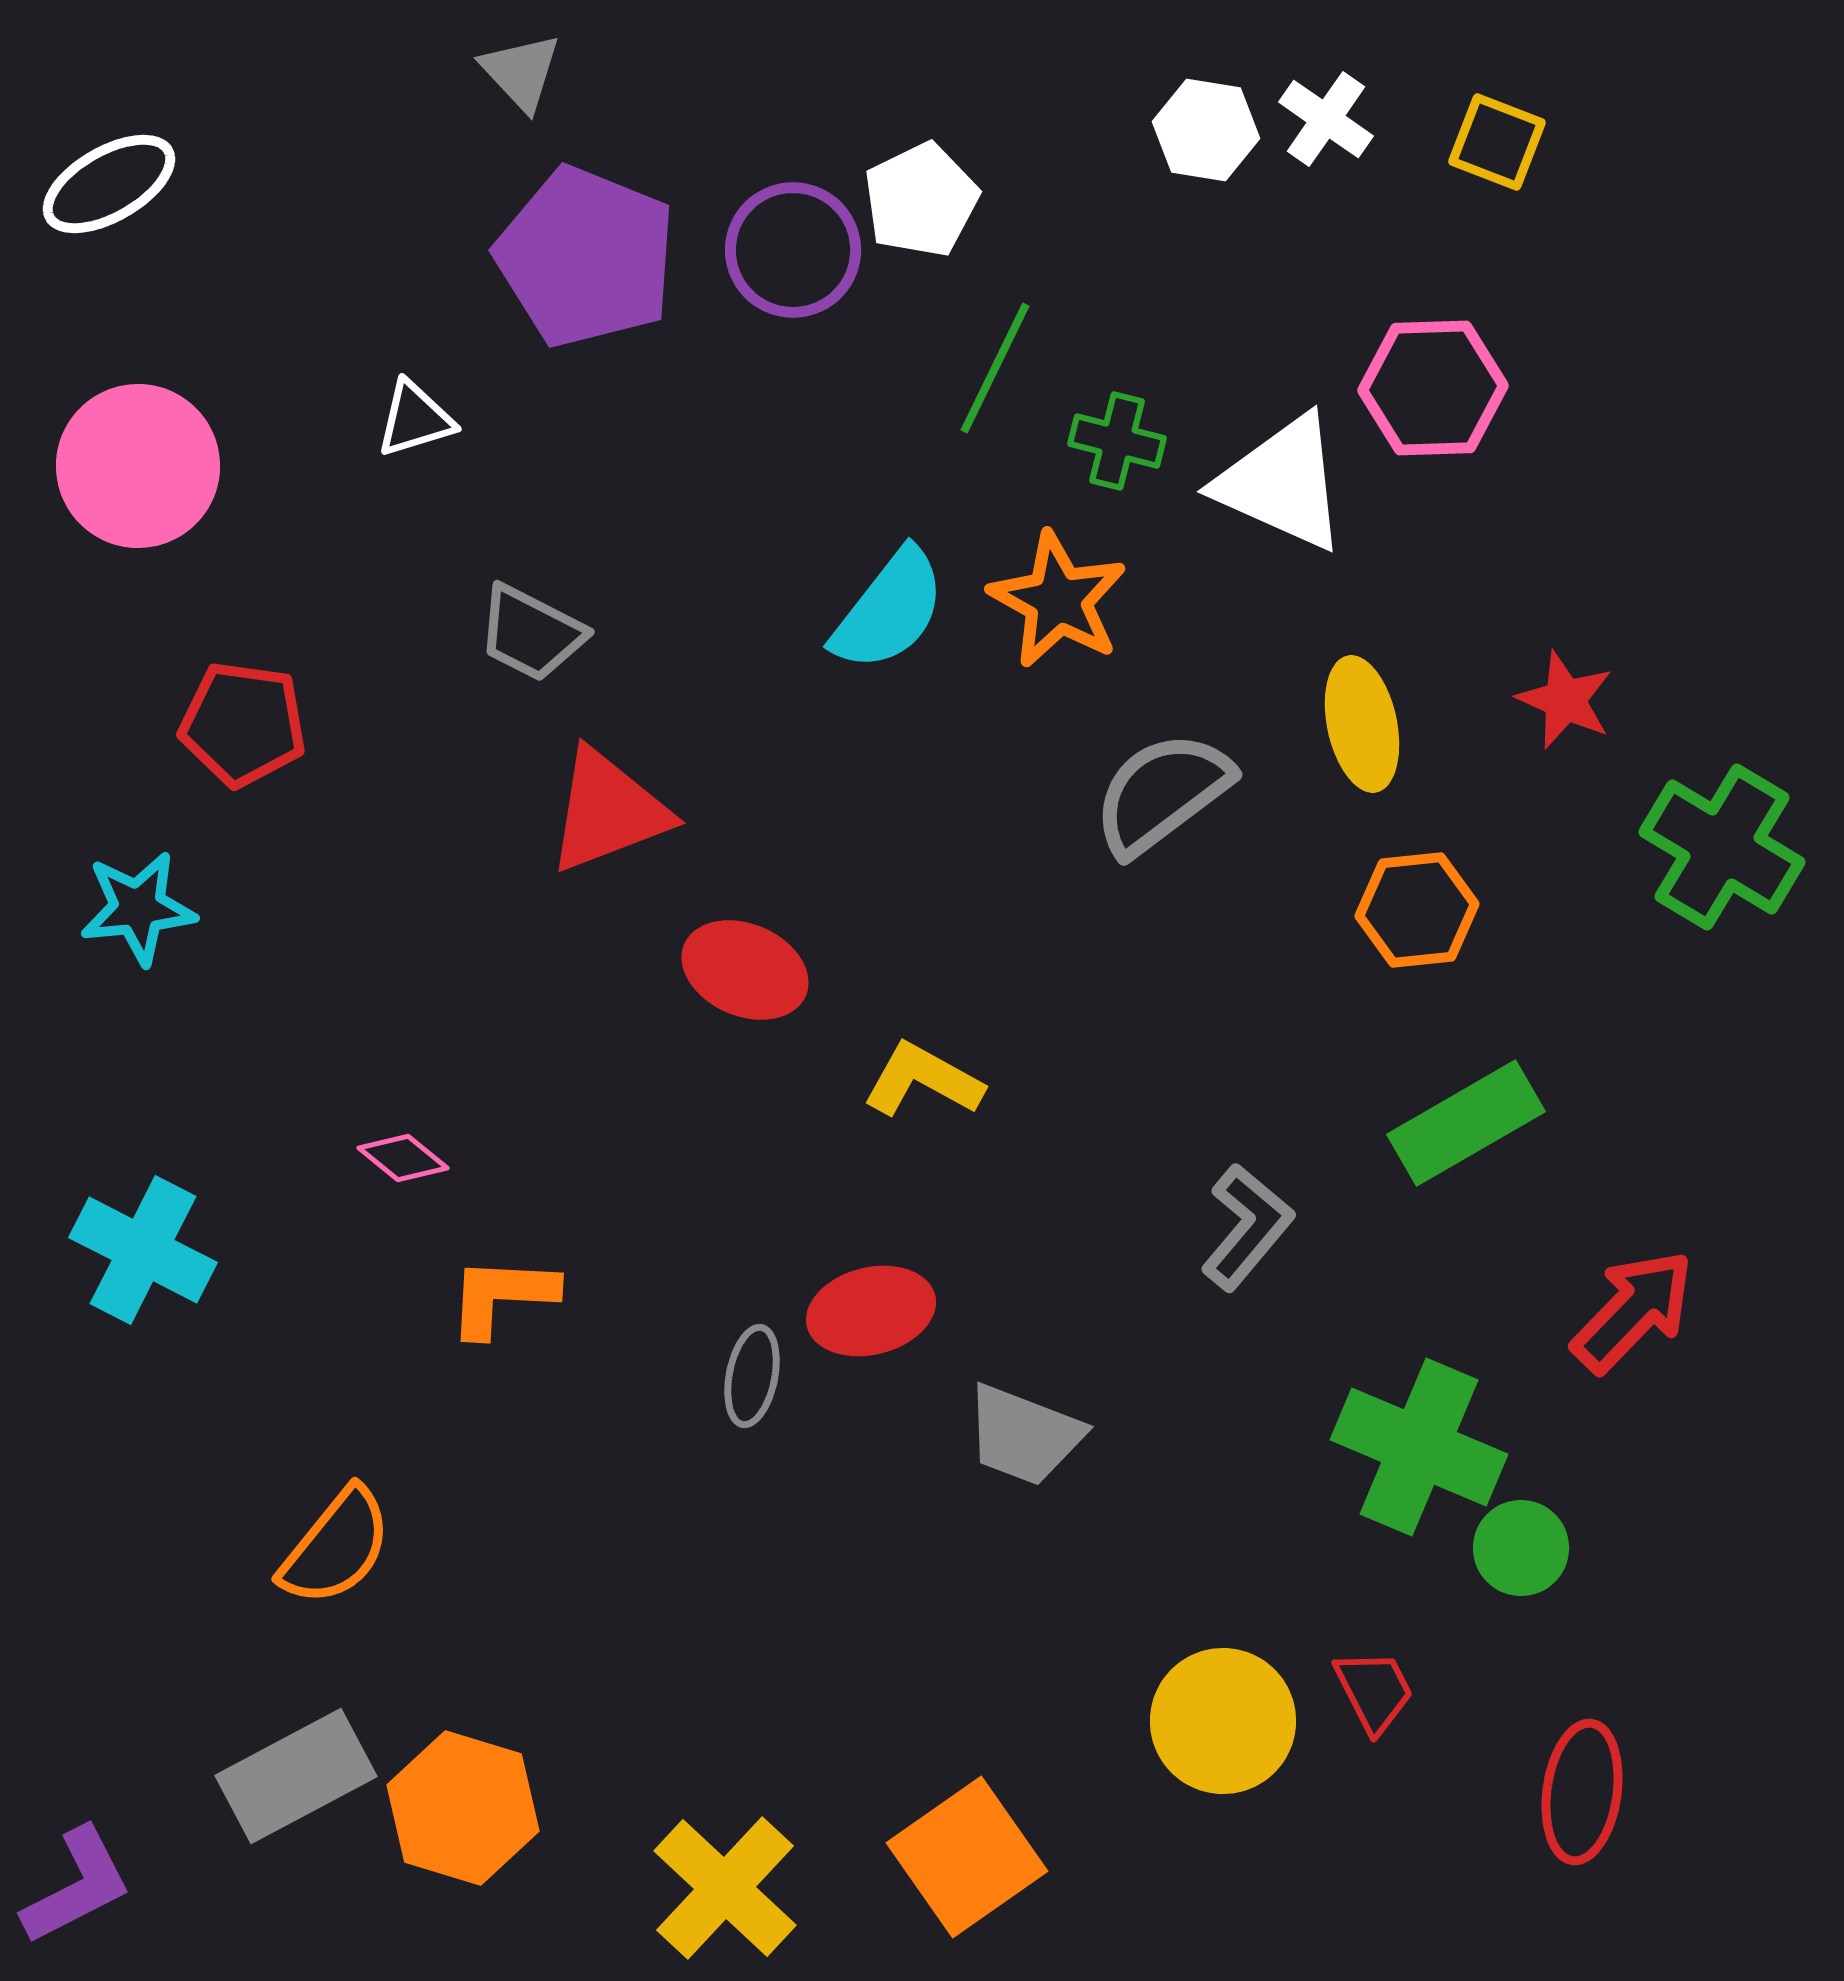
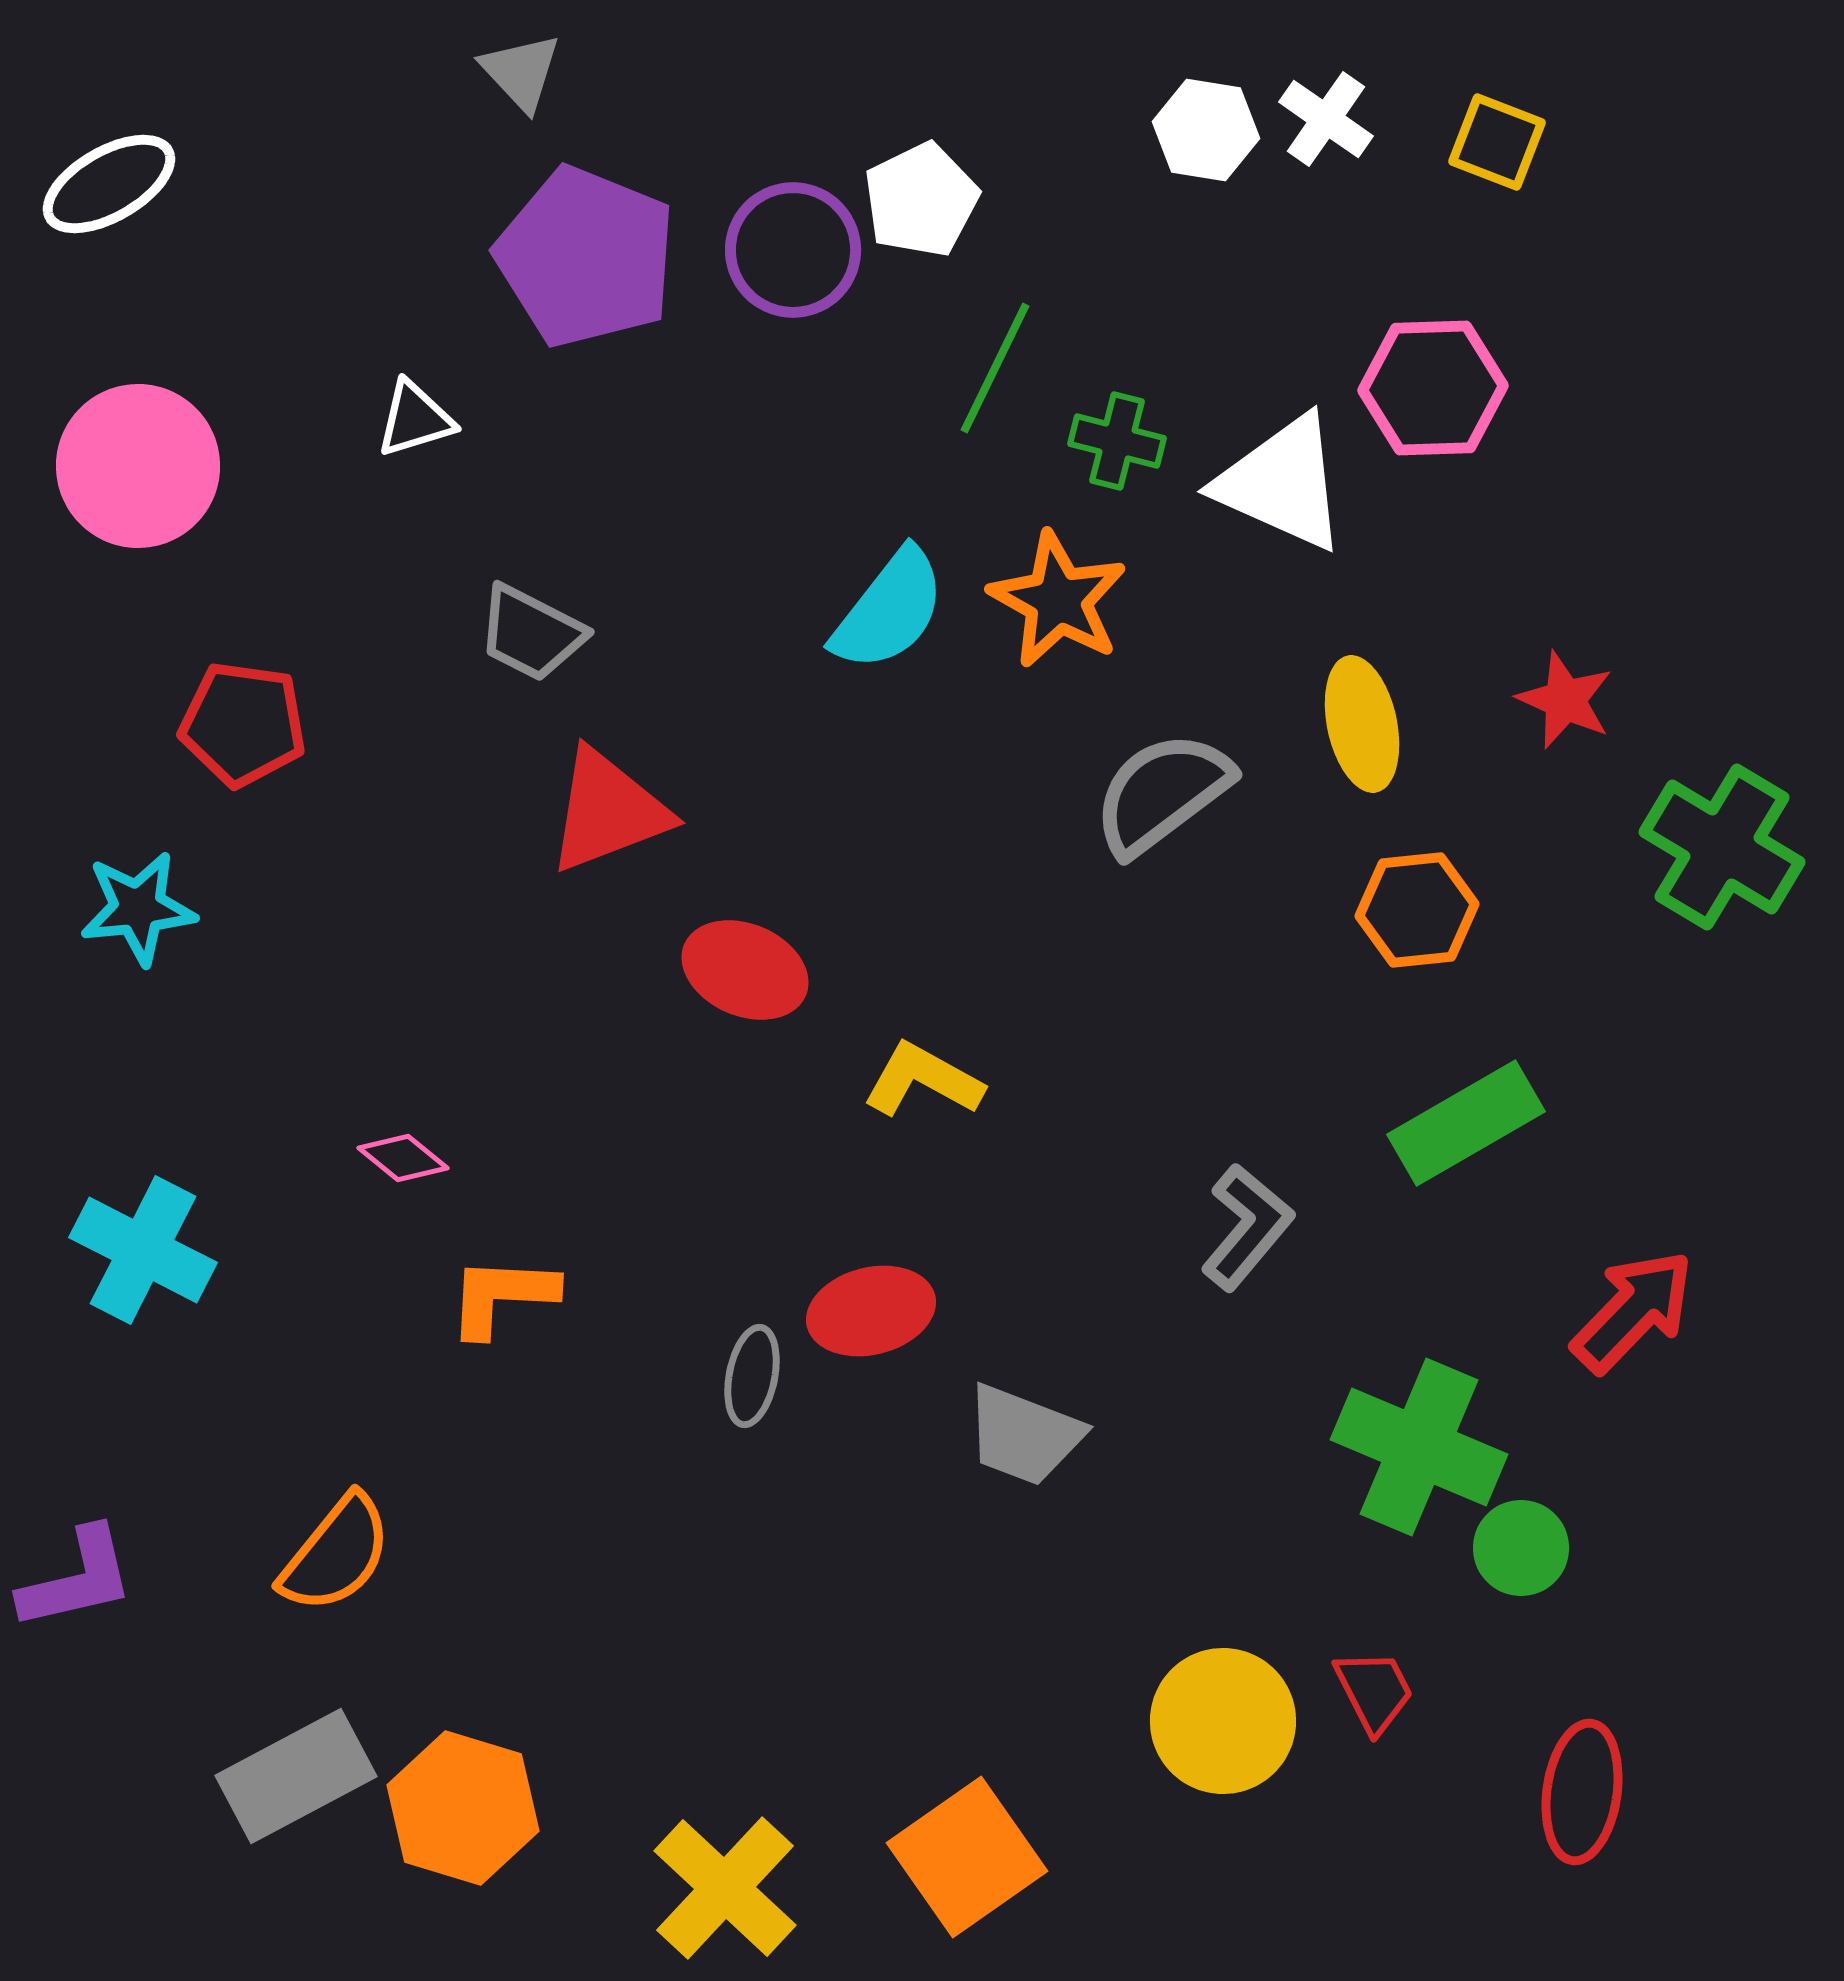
orange semicircle at (336, 1547): moved 7 px down
purple L-shape at (77, 1886): moved 307 px up; rotated 14 degrees clockwise
